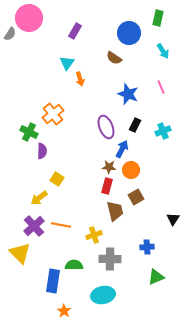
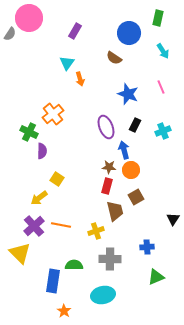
blue arrow: moved 2 px right, 1 px down; rotated 42 degrees counterclockwise
yellow cross: moved 2 px right, 4 px up
